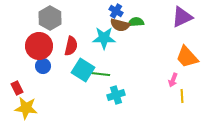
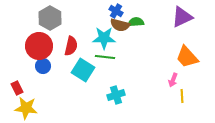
green line: moved 5 px right, 17 px up
